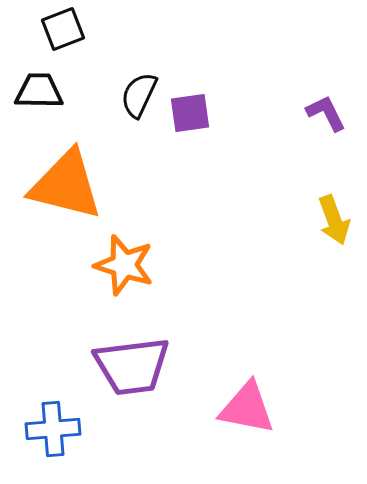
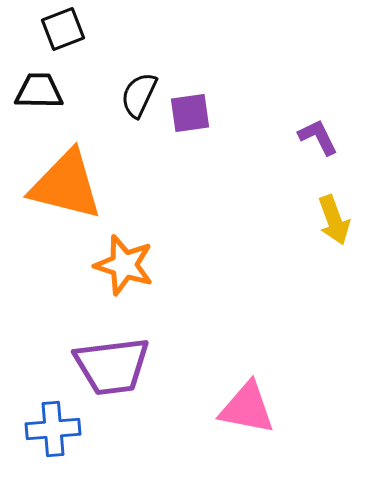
purple L-shape: moved 8 px left, 24 px down
purple trapezoid: moved 20 px left
